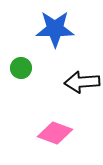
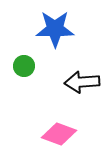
green circle: moved 3 px right, 2 px up
pink diamond: moved 4 px right, 1 px down
